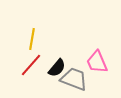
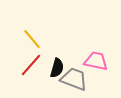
yellow line: rotated 50 degrees counterclockwise
pink trapezoid: moved 1 px left, 1 px up; rotated 125 degrees clockwise
black semicircle: rotated 24 degrees counterclockwise
